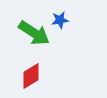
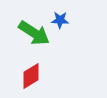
blue star: rotated 12 degrees clockwise
